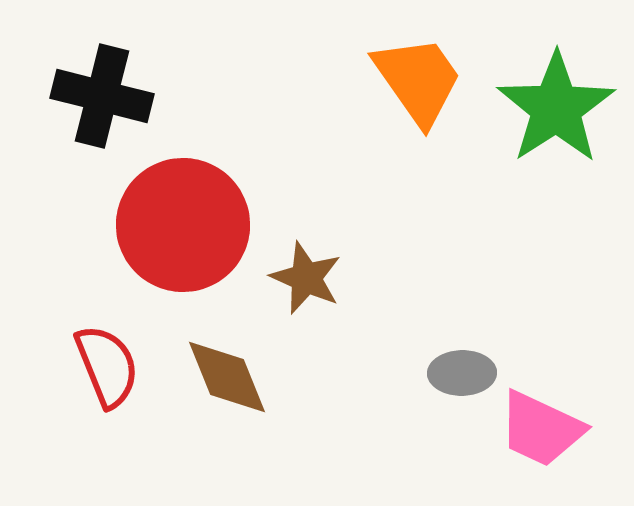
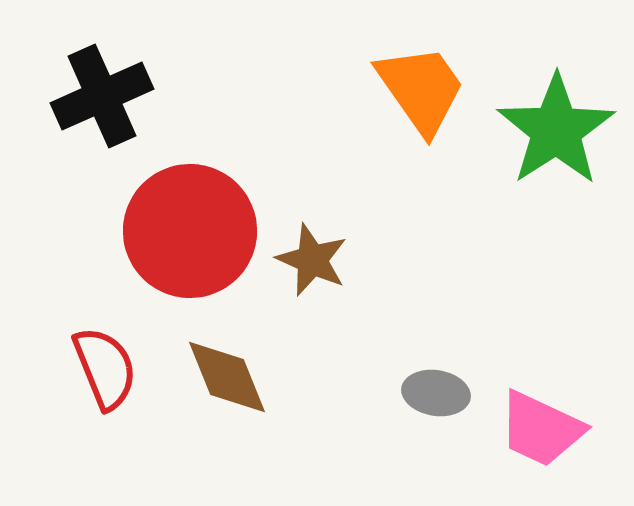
orange trapezoid: moved 3 px right, 9 px down
black cross: rotated 38 degrees counterclockwise
green star: moved 22 px down
red circle: moved 7 px right, 6 px down
brown star: moved 6 px right, 18 px up
red semicircle: moved 2 px left, 2 px down
gray ellipse: moved 26 px left, 20 px down; rotated 10 degrees clockwise
